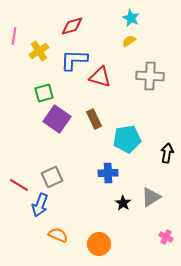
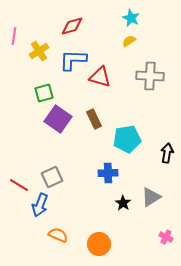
blue L-shape: moved 1 px left
purple square: moved 1 px right
